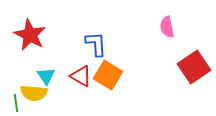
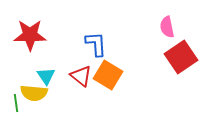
red star: rotated 28 degrees counterclockwise
red square: moved 13 px left, 10 px up
red triangle: rotated 10 degrees clockwise
